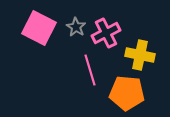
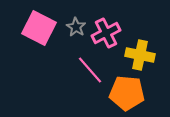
pink line: rotated 24 degrees counterclockwise
